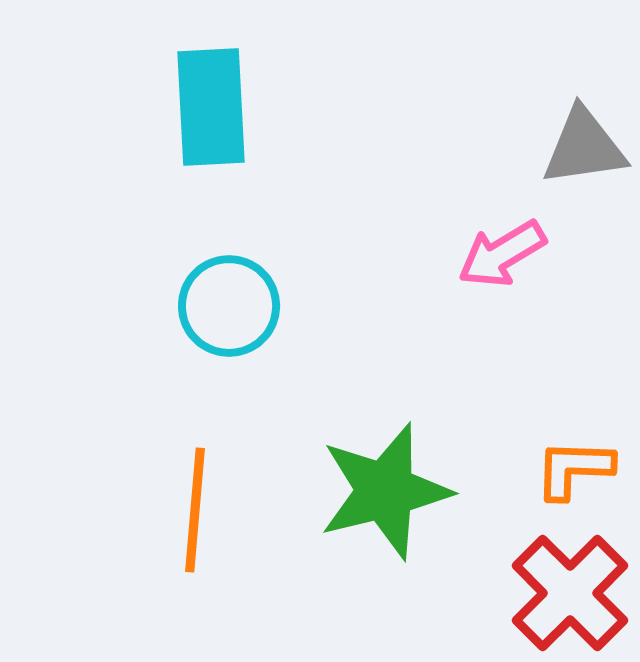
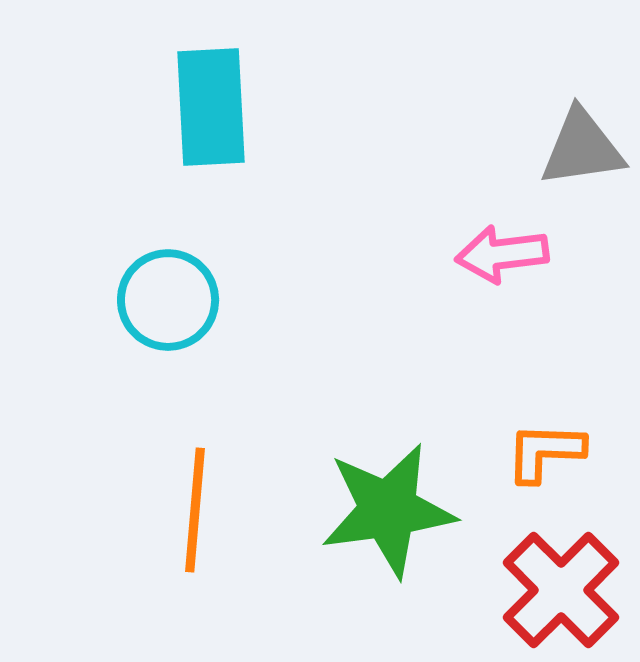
gray triangle: moved 2 px left, 1 px down
pink arrow: rotated 24 degrees clockwise
cyan circle: moved 61 px left, 6 px up
orange L-shape: moved 29 px left, 17 px up
green star: moved 3 px right, 19 px down; rotated 6 degrees clockwise
red cross: moved 9 px left, 3 px up
